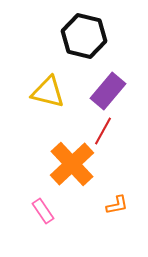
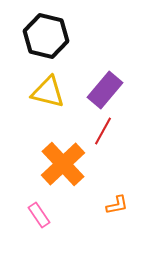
black hexagon: moved 38 px left
purple rectangle: moved 3 px left, 1 px up
orange cross: moved 9 px left
pink rectangle: moved 4 px left, 4 px down
